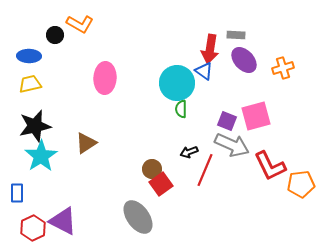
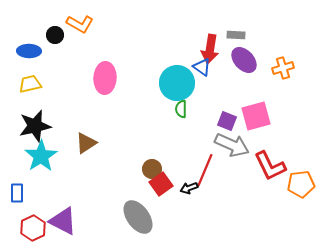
blue ellipse: moved 5 px up
blue triangle: moved 2 px left, 4 px up
black arrow: moved 36 px down
